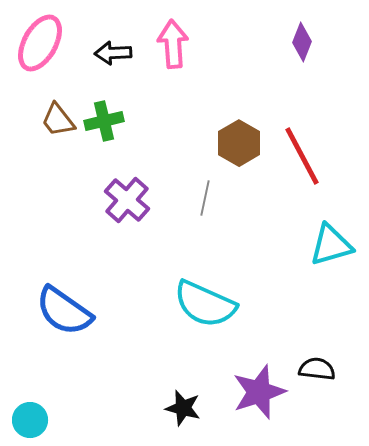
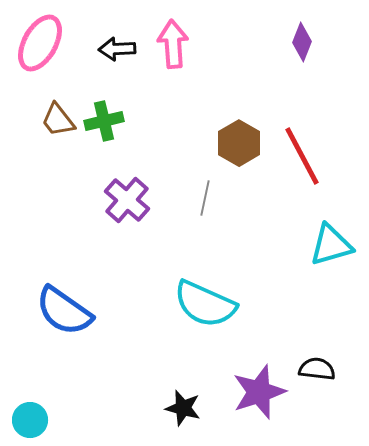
black arrow: moved 4 px right, 4 px up
